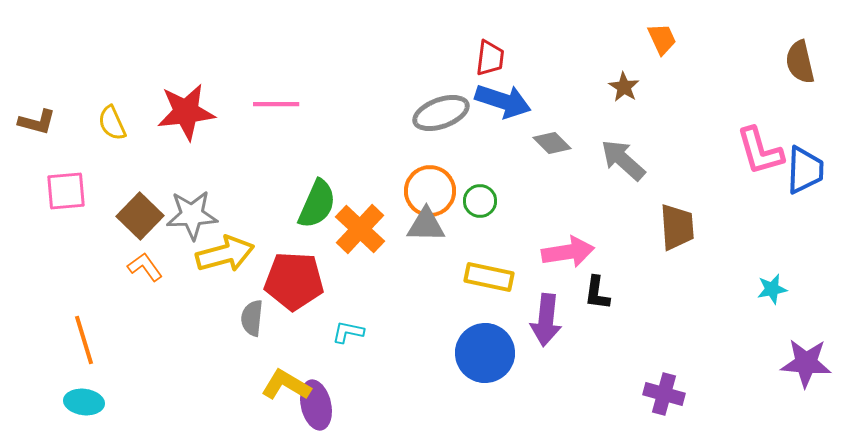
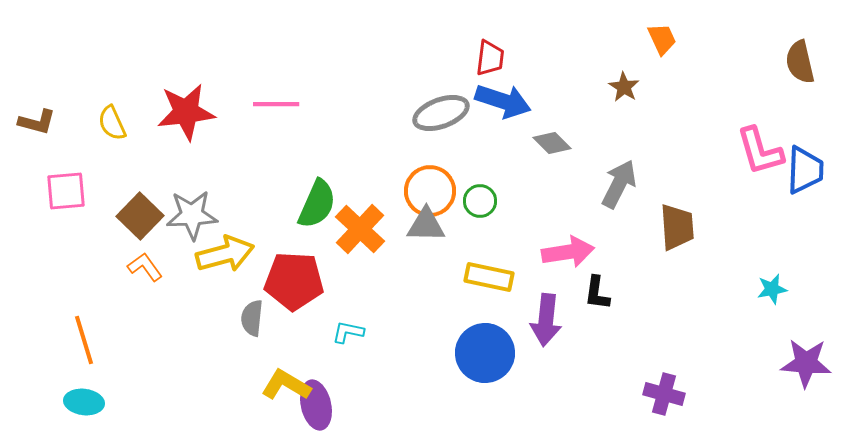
gray arrow: moved 4 px left, 24 px down; rotated 75 degrees clockwise
